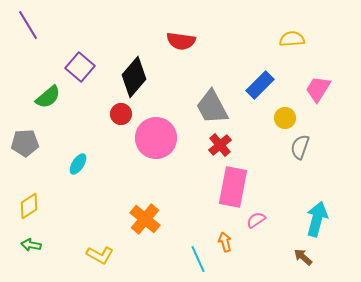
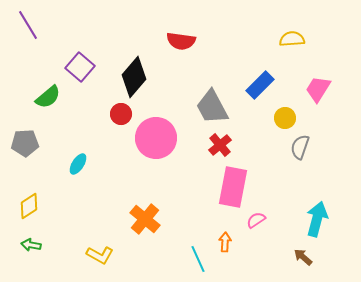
orange arrow: rotated 18 degrees clockwise
